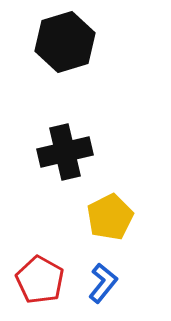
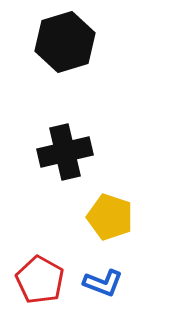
yellow pentagon: rotated 27 degrees counterclockwise
blue L-shape: rotated 72 degrees clockwise
